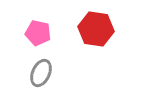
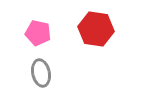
gray ellipse: rotated 36 degrees counterclockwise
